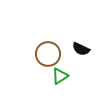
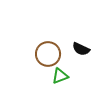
green triangle: rotated 12 degrees clockwise
